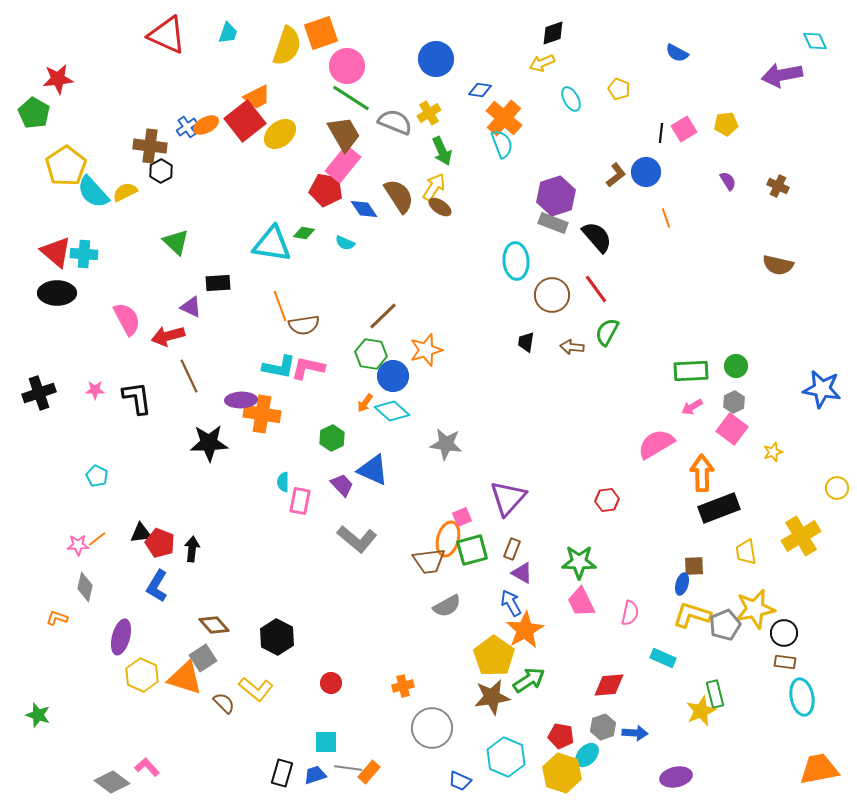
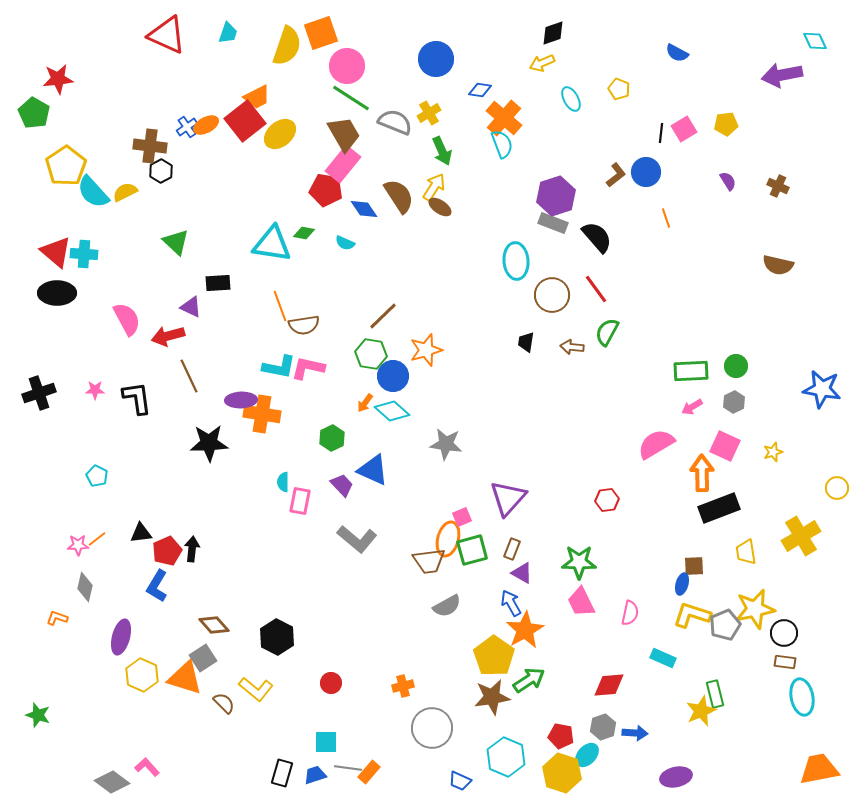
pink square at (732, 429): moved 7 px left, 17 px down; rotated 12 degrees counterclockwise
red pentagon at (160, 543): moved 7 px right, 8 px down; rotated 28 degrees clockwise
